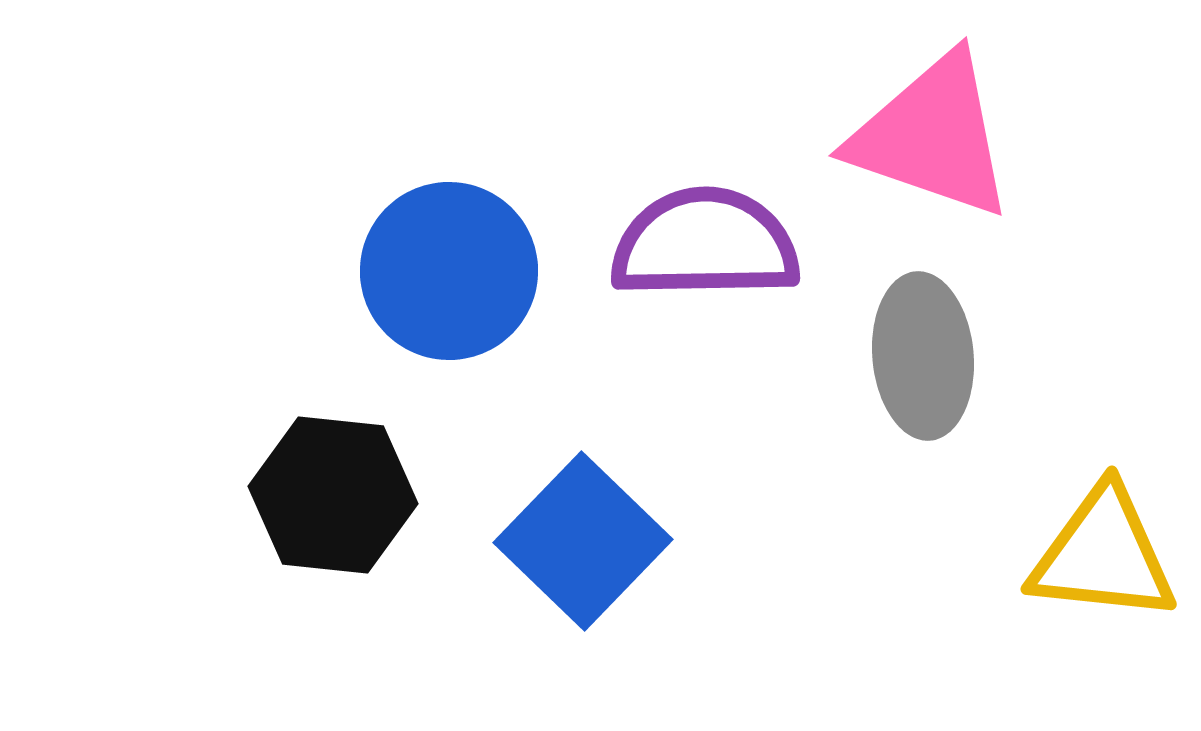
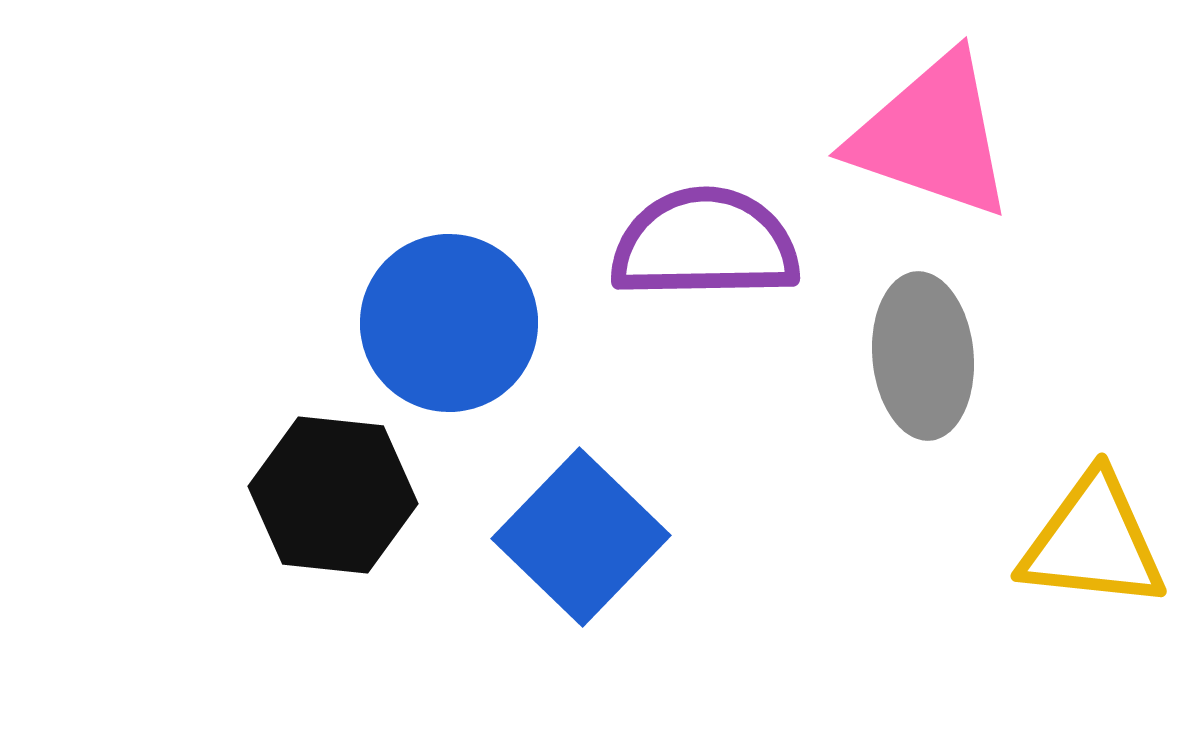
blue circle: moved 52 px down
blue square: moved 2 px left, 4 px up
yellow triangle: moved 10 px left, 13 px up
